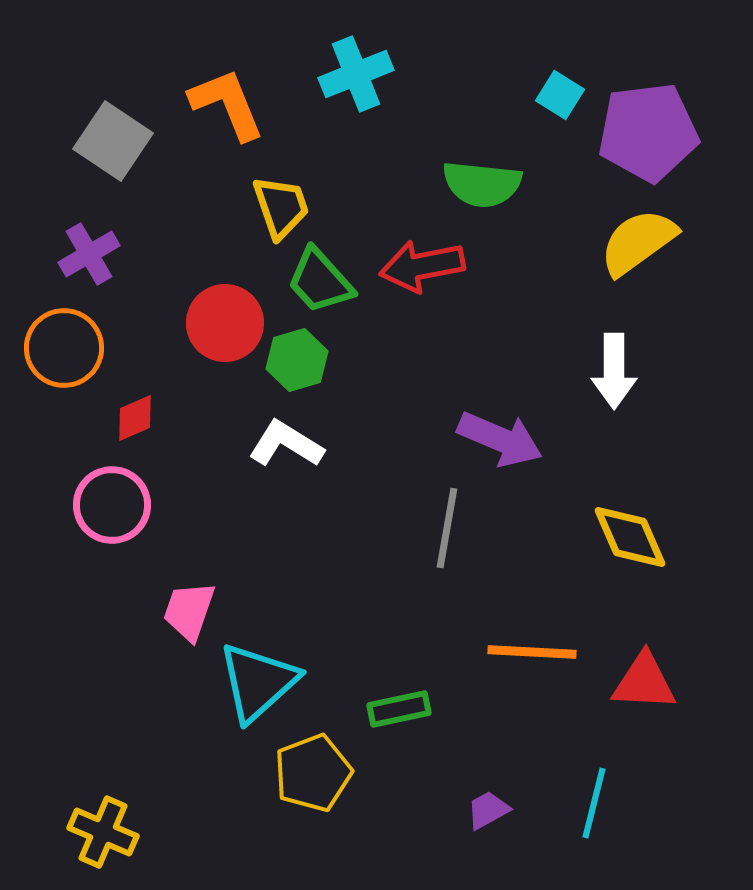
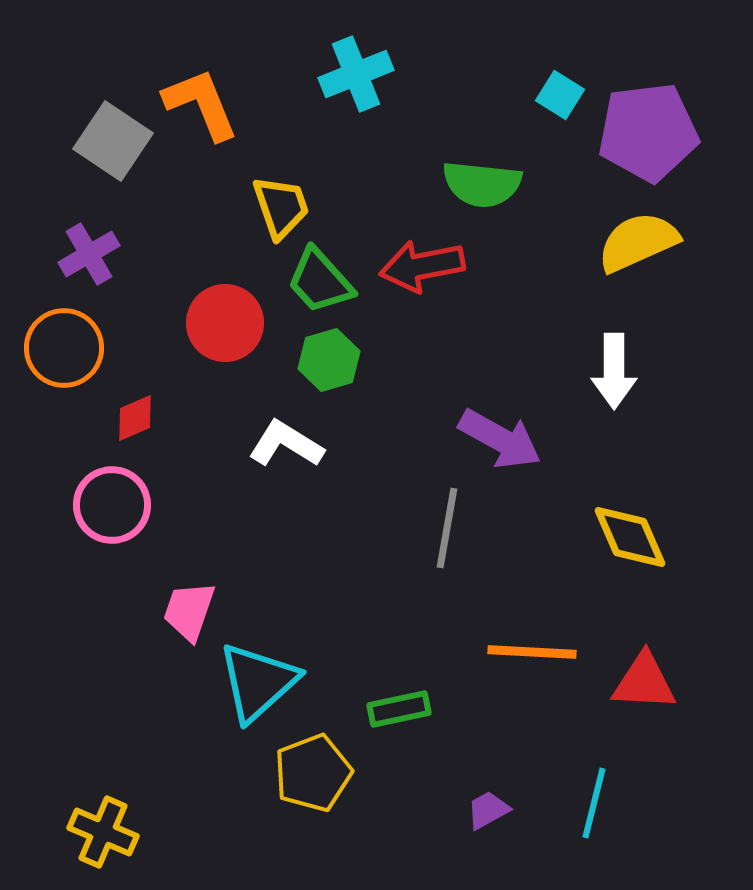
orange L-shape: moved 26 px left
yellow semicircle: rotated 12 degrees clockwise
green hexagon: moved 32 px right
purple arrow: rotated 6 degrees clockwise
